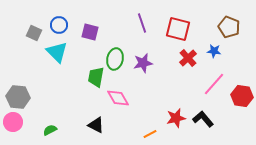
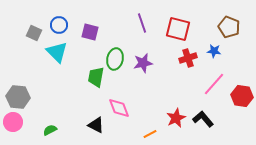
red cross: rotated 24 degrees clockwise
pink diamond: moved 1 px right, 10 px down; rotated 10 degrees clockwise
red star: rotated 12 degrees counterclockwise
